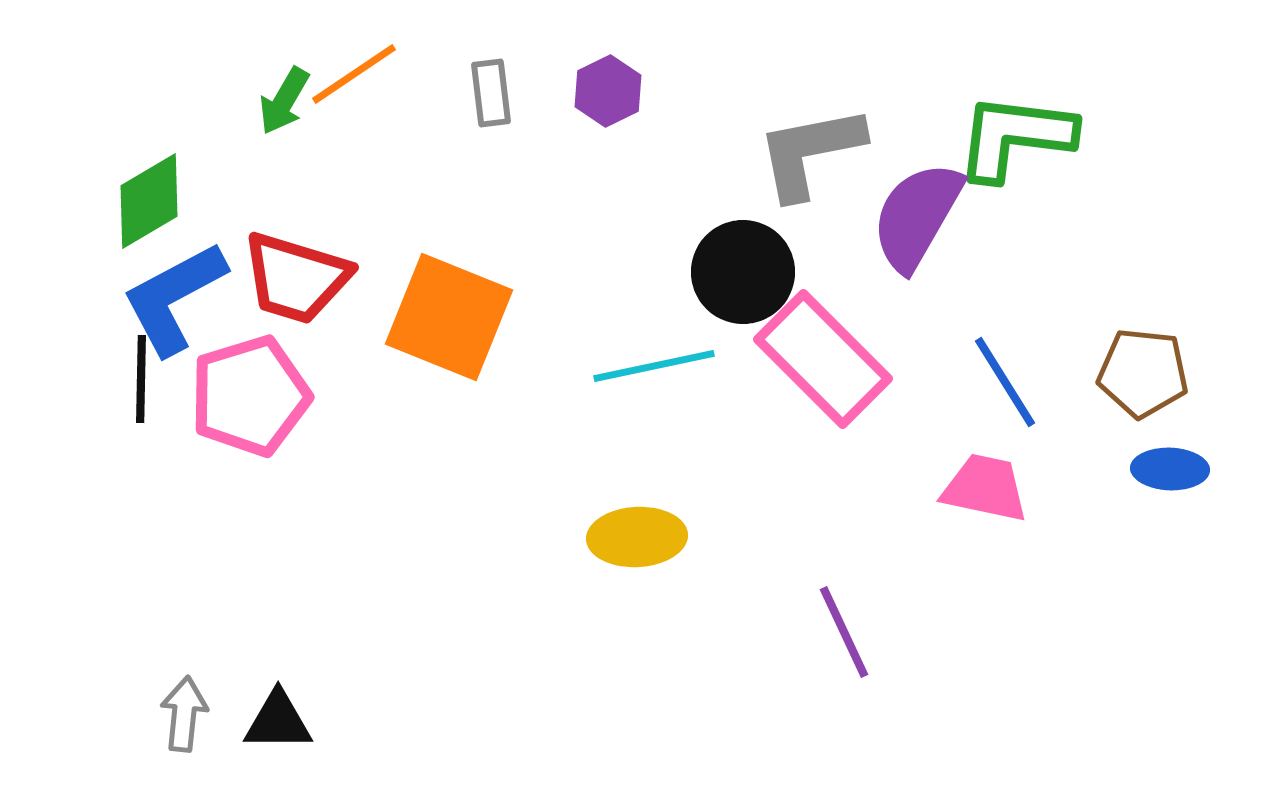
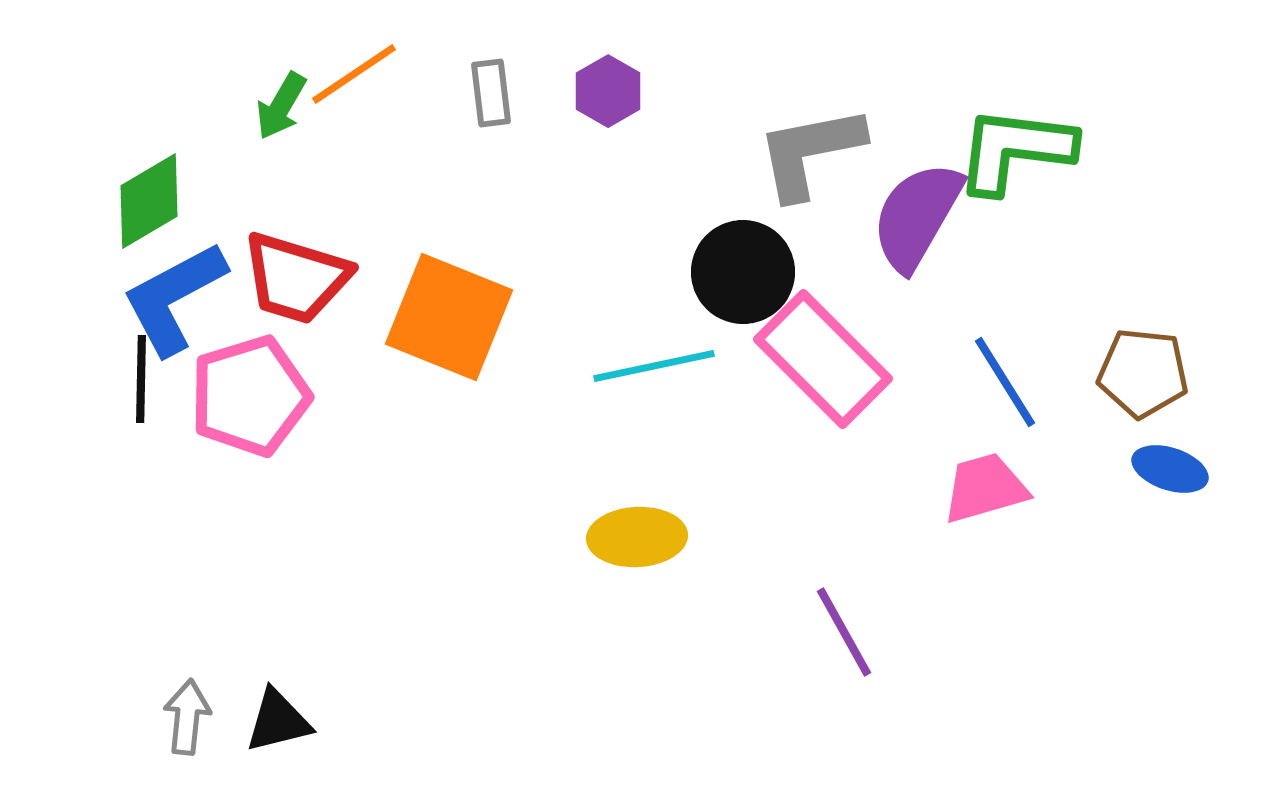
purple hexagon: rotated 4 degrees counterclockwise
green arrow: moved 3 px left, 5 px down
green L-shape: moved 13 px down
blue ellipse: rotated 16 degrees clockwise
pink trapezoid: rotated 28 degrees counterclockwise
purple line: rotated 4 degrees counterclockwise
gray arrow: moved 3 px right, 3 px down
black triangle: rotated 14 degrees counterclockwise
